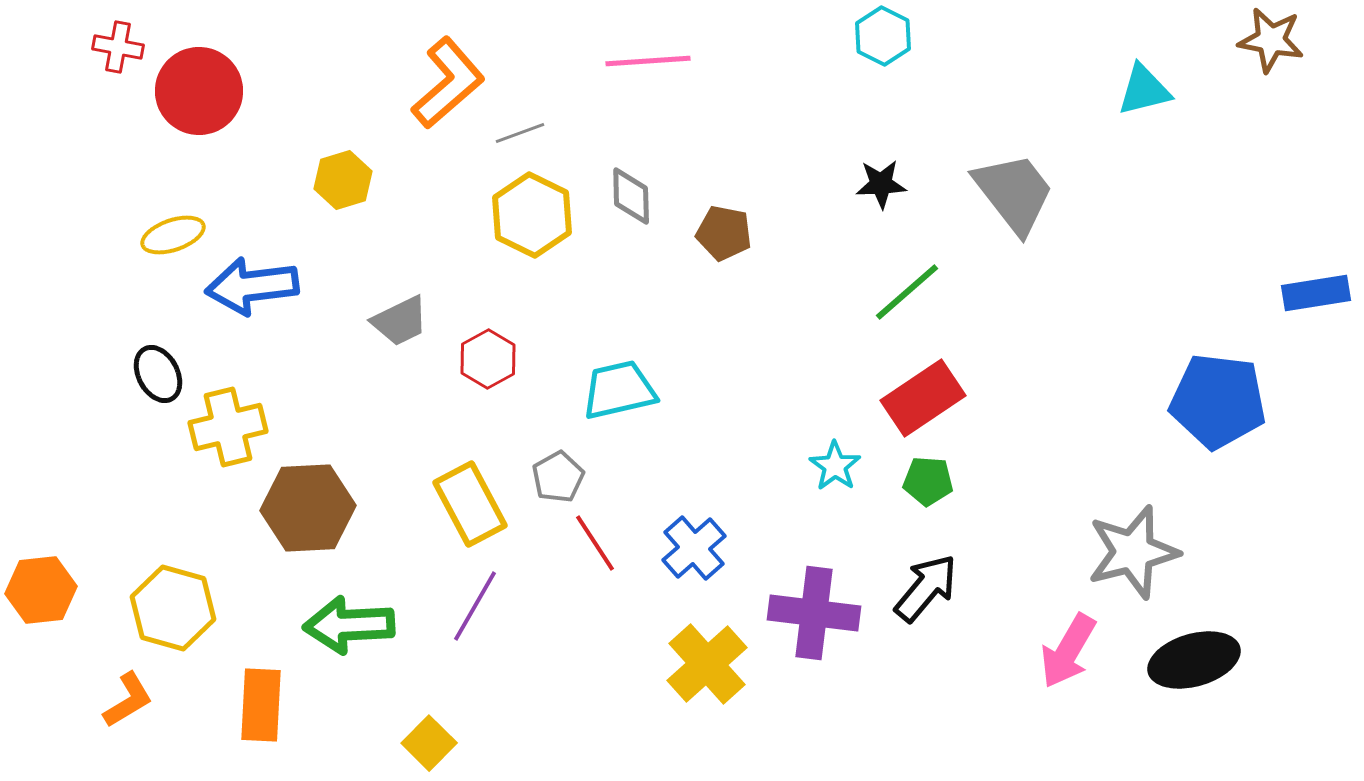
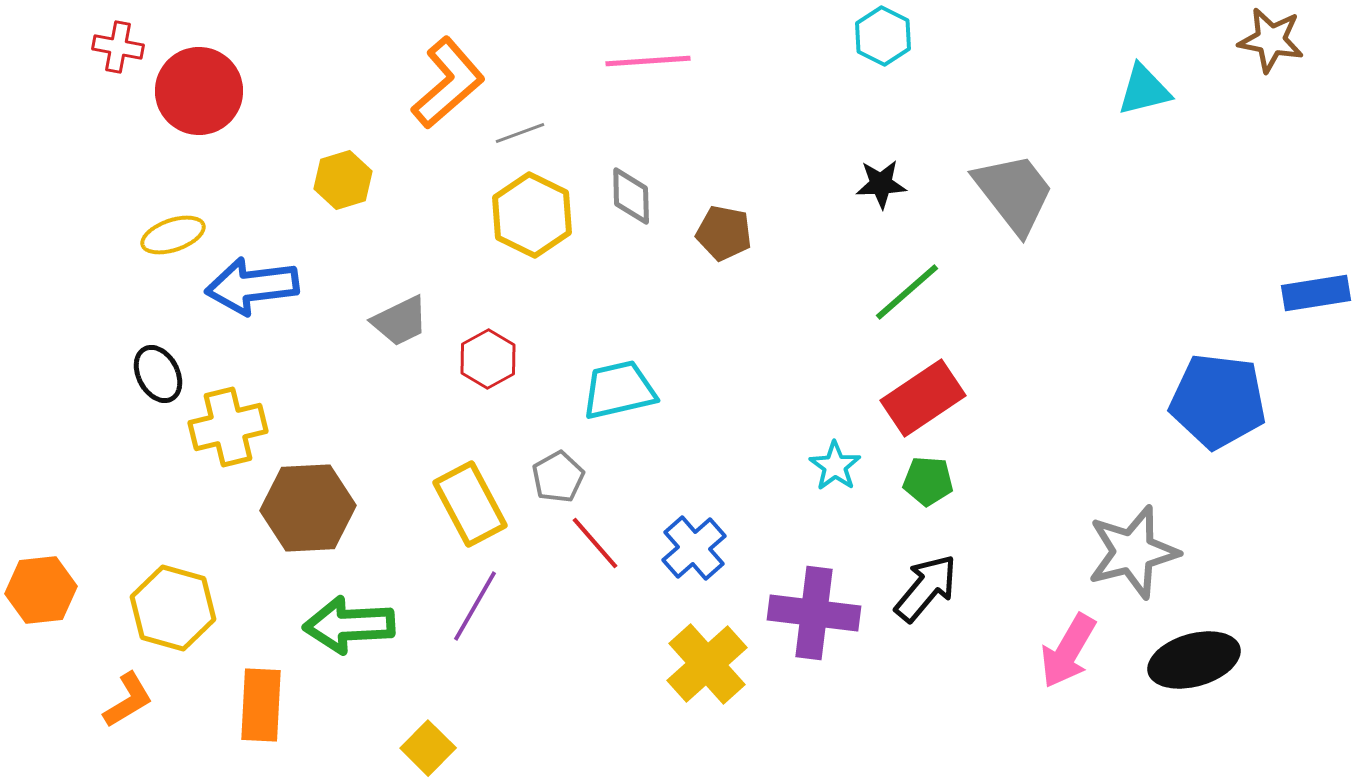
red line at (595, 543): rotated 8 degrees counterclockwise
yellow square at (429, 743): moved 1 px left, 5 px down
